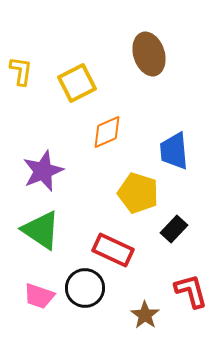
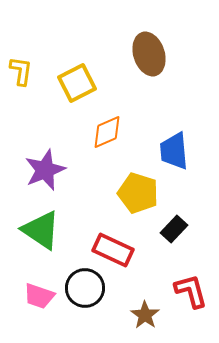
purple star: moved 2 px right, 1 px up
